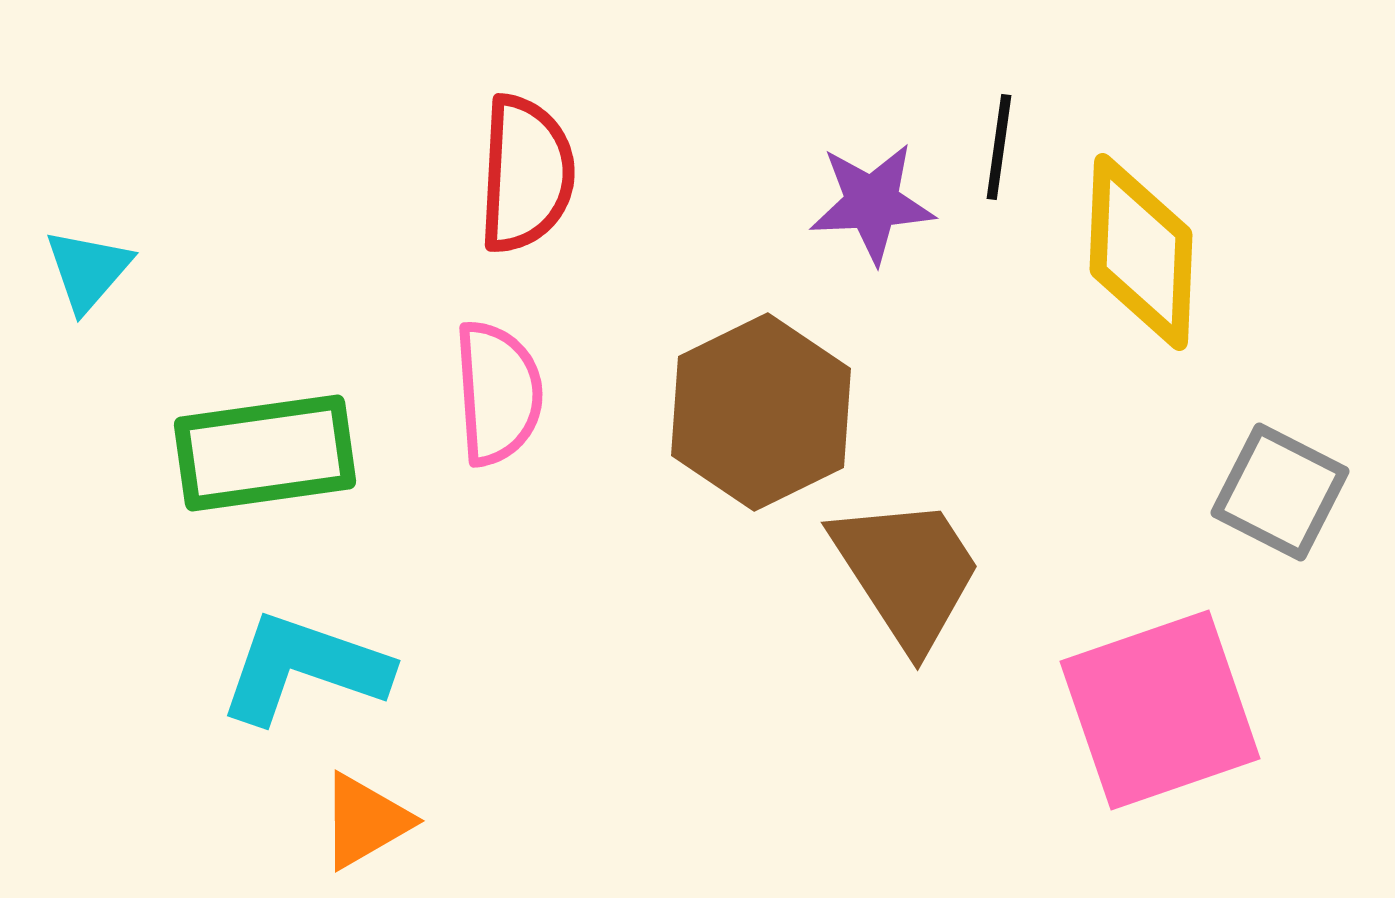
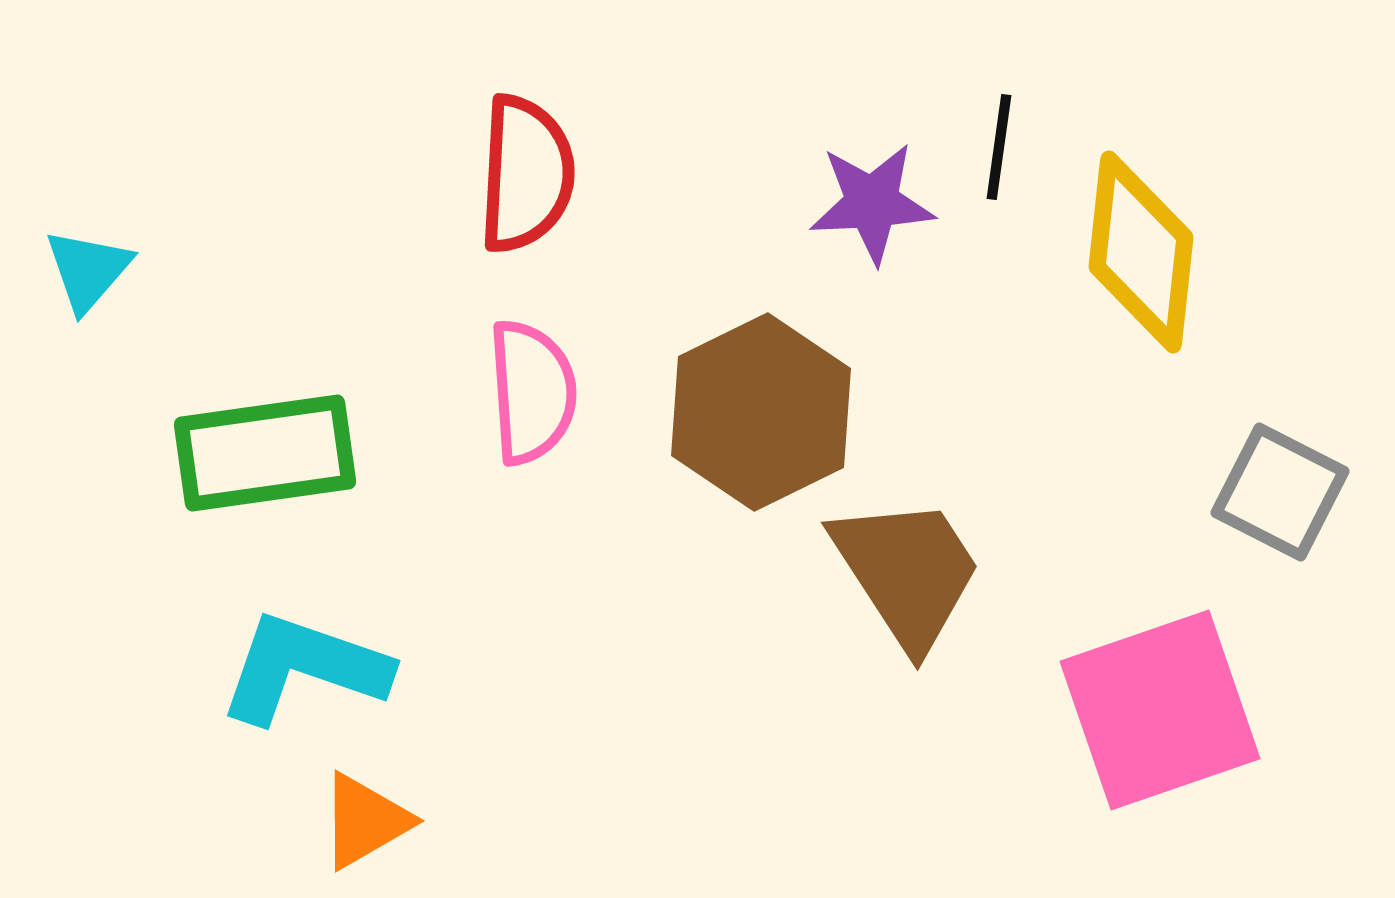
yellow diamond: rotated 4 degrees clockwise
pink semicircle: moved 34 px right, 1 px up
